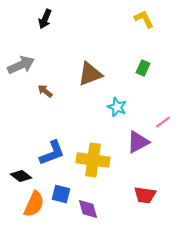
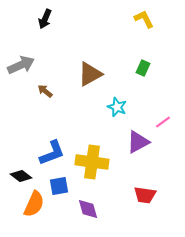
brown triangle: rotated 8 degrees counterclockwise
yellow cross: moved 1 px left, 2 px down
blue square: moved 2 px left, 8 px up; rotated 24 degrees counterclockwise
